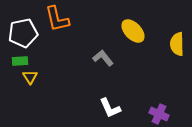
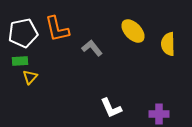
orange L-shape: moved 10 px down
yellow semicircle: moved 9 px left
gray L-shape: moved 11 px left, 10 px up
yellow triangle: rotated 14 degrees clockwise
white L-shape: moved 1 px right
purple cross: rotated 24 degrees counterclockwise
